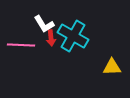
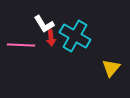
cyan cross: moved 2 px right
yellow triangle: moved 1 px left, 1 px down; rotated 48 degrees counterclockwise
